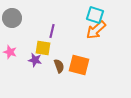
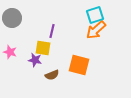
cyan square: rotated 36 degrees counterclockwise
brown semicircle: moved 7 px left, 9 px down; rotated 88 degrees clockwise
